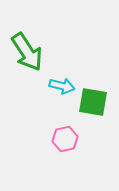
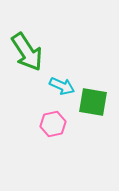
cyan arrow: rotated 10 degrees clockwise
pink hexagon: moved 12 px left, 15 px up
